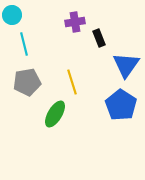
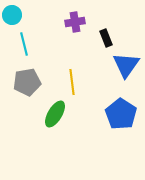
black rectangle: moved 7 px right
yellow line: rotated 10 degrees clockwise
blue pentagon: moved 9 px down
